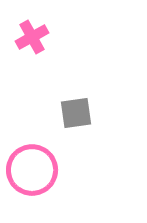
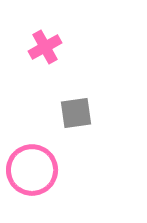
pink cross: moved 13 px right, 10 px down
